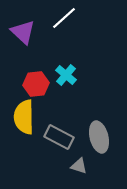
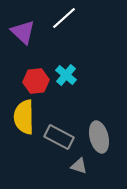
red hexagon: moved 3 px up
